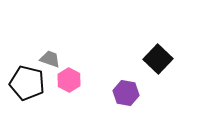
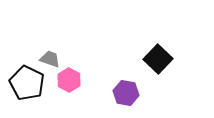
black pentagon: rotated 12 degrees clockwise
